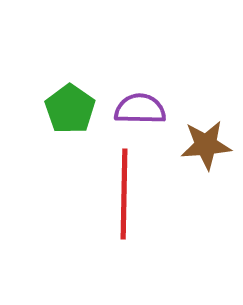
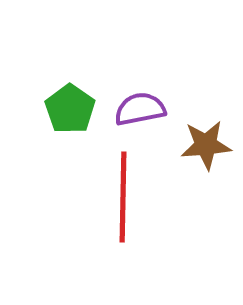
purple semicircle: rotated 12 degrees counterclockwise
red line: moved 1 px left, 3 px down
